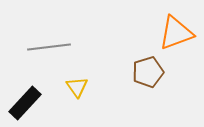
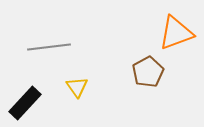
brown pentagon: rotated 12 degrees counterclockwise
